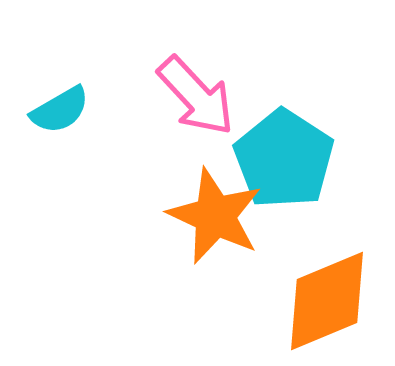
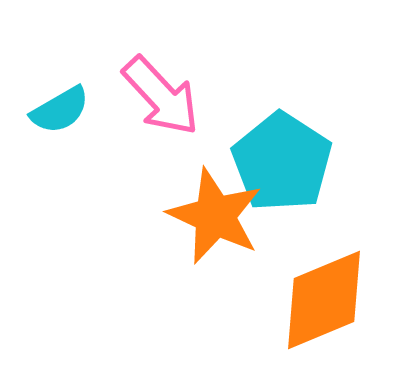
pink arrow: moved 35 px left
cyan pentagon: moved 2 px left, 3 px down
orange diamond: moved 3 px left, 1 px up
